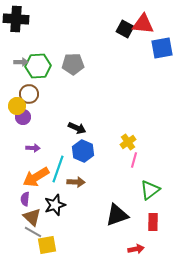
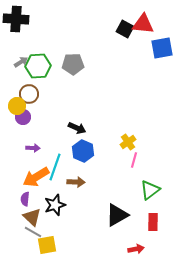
gray arrow: rotated 32 degrees counterclockwise
cyan line: moved 3 px left, 2 px up
black triangle: rotated 10 degrees counterclockwise
